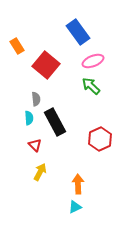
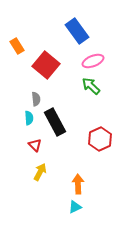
blue rectangle: moved 1 px left, 1 px up
